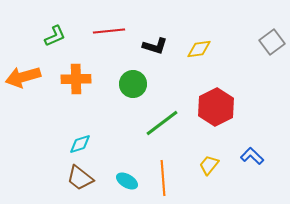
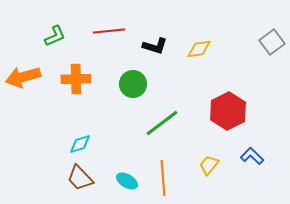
red hexagon: moved 12 px right, 4 px down
brown trapezoid: rotated 8 degrees clockwise
